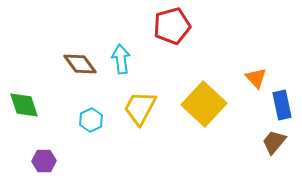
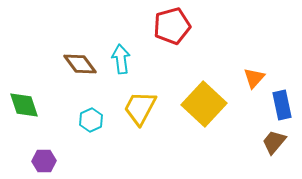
orange triangle: moved 2 px left; rotated 25 degrees clockwise
